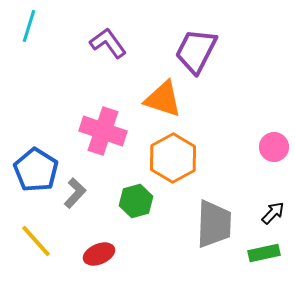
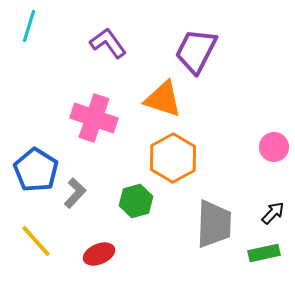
pink cross: moved 9 px left, 13 px up
